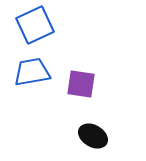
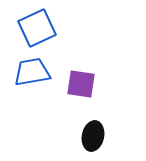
blue square: moved 2 px right, 3 px down
black ellipse: rotated 72 degrees clockwise
